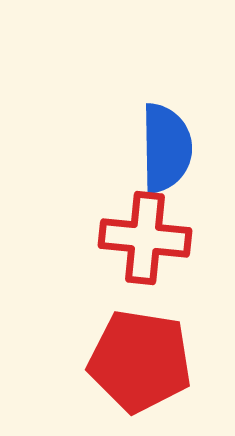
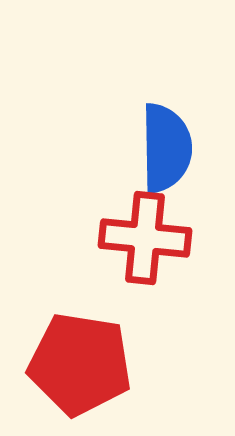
red pentagon: moved 60 px left, 3 px down
